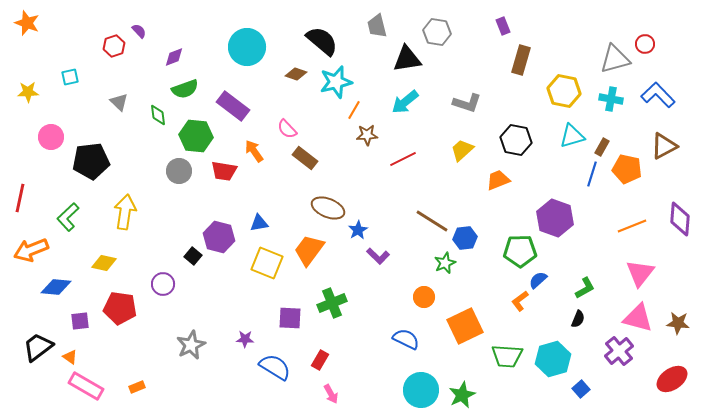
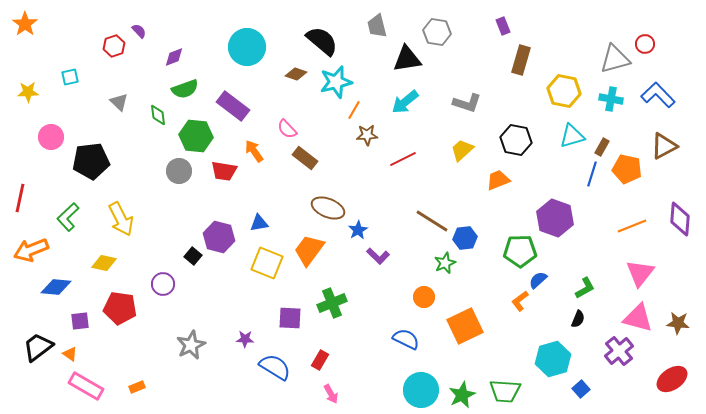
orange star at (27, 23): moved 2 px left, 1 px down; rotated 15 degrees clockwise
yellow arrow at (125, 212): moved 4 px left, 7 px down; rotated 144 degrees clockwise
green trapezoid at (507, 356): moved 2 px left, 35 px down
orange triangle at (70, 357): moved 3 px up
